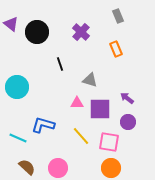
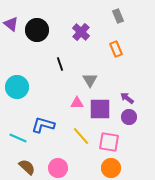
black circle: moved 2 px up
gray triangle: rotated 42 degrees clockwise
purple circle: moved 1 px right, 5 px up
